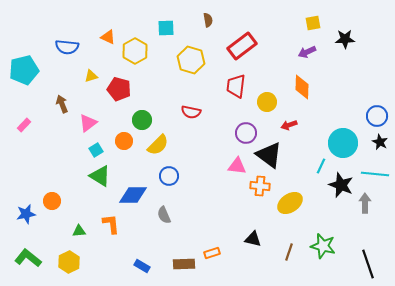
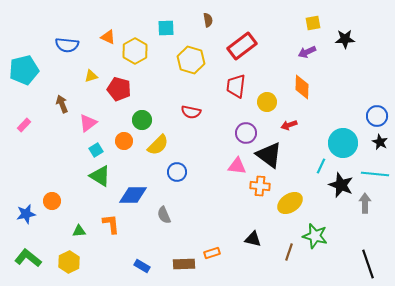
blue semicircle at (67, 47): moved 2 px up
blue circle at (169, 176): moved 8 px right, 4 px up
green star at (323, 246): moved 8 px left, 10 px up
